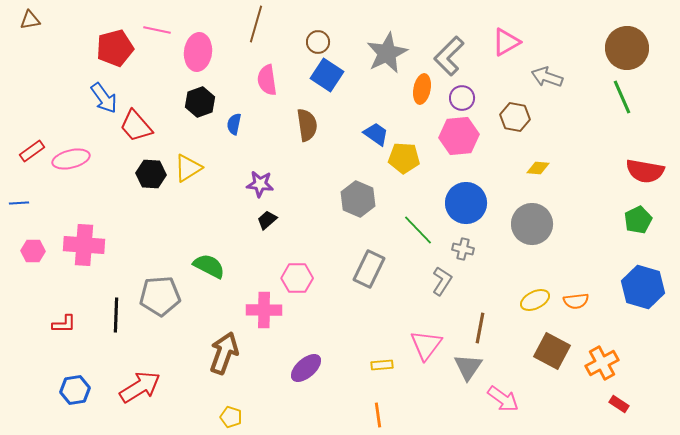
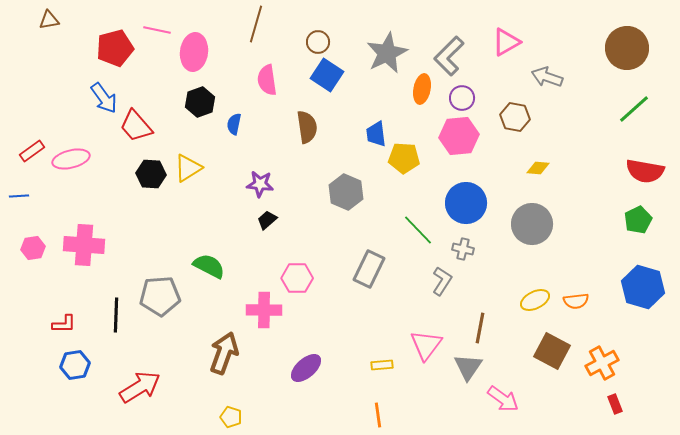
brown triangle at (30, 20): moved 19 px right
pink ellipse at (198, 52): moved 4 px left
green line at (622, 97): moved 12 px right, 12 px down; rotated 72 degrees clockwise
brown semicircle at (307, 125): moved 2 px down
blue trapezoid at (376, 134): rotated 132 degrees counterclockwise
gray hexagon at (358, 199): moved 12 px left, 7 px up
blue line at (19, 203): moved 7 px up
pink hexagon at (33, 251): moved 3 px up; rotated 10 degrees counterclockwise
blue hexagon at (75, 390): moved 25 px up
red rectangle at (619, 404): moved 4 px left; rotated 36 degrees clockwise
